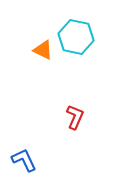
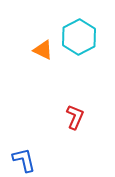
cyan hexagon: moved 3 px right; rotated 20 degrees clockwise
blue L-shape: rotated 12 degrees clockwise
